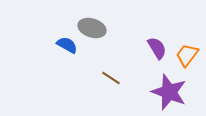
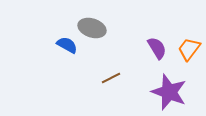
orange trapezoid: moved 2 px right, 6 px up
brown line: rotated 60 degrees counterclockwise
